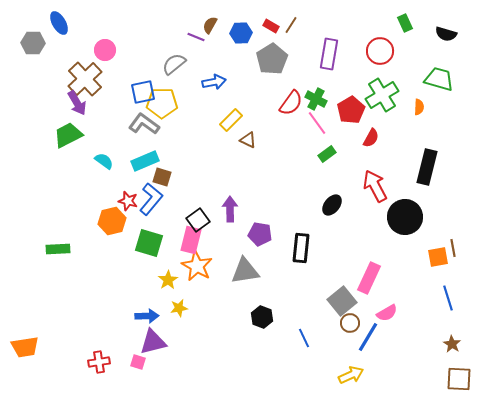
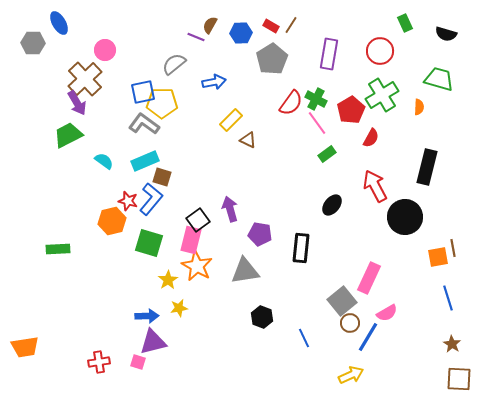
purple arrow at (230, 209): rotated 15 degrees counterclockwise
